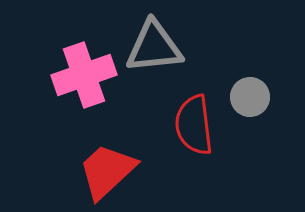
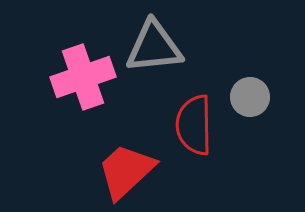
pink cross: moved 1 px left, 2 px down
red semicircle: rotated 6 degrees clockwise
red trapezoid: moved 19 px right
